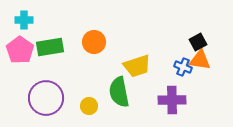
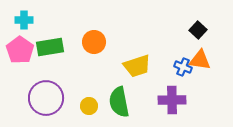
black square: moved 12 px up; rotated 18 degrees counterclockwise
green semicircle: moved 10 px down
